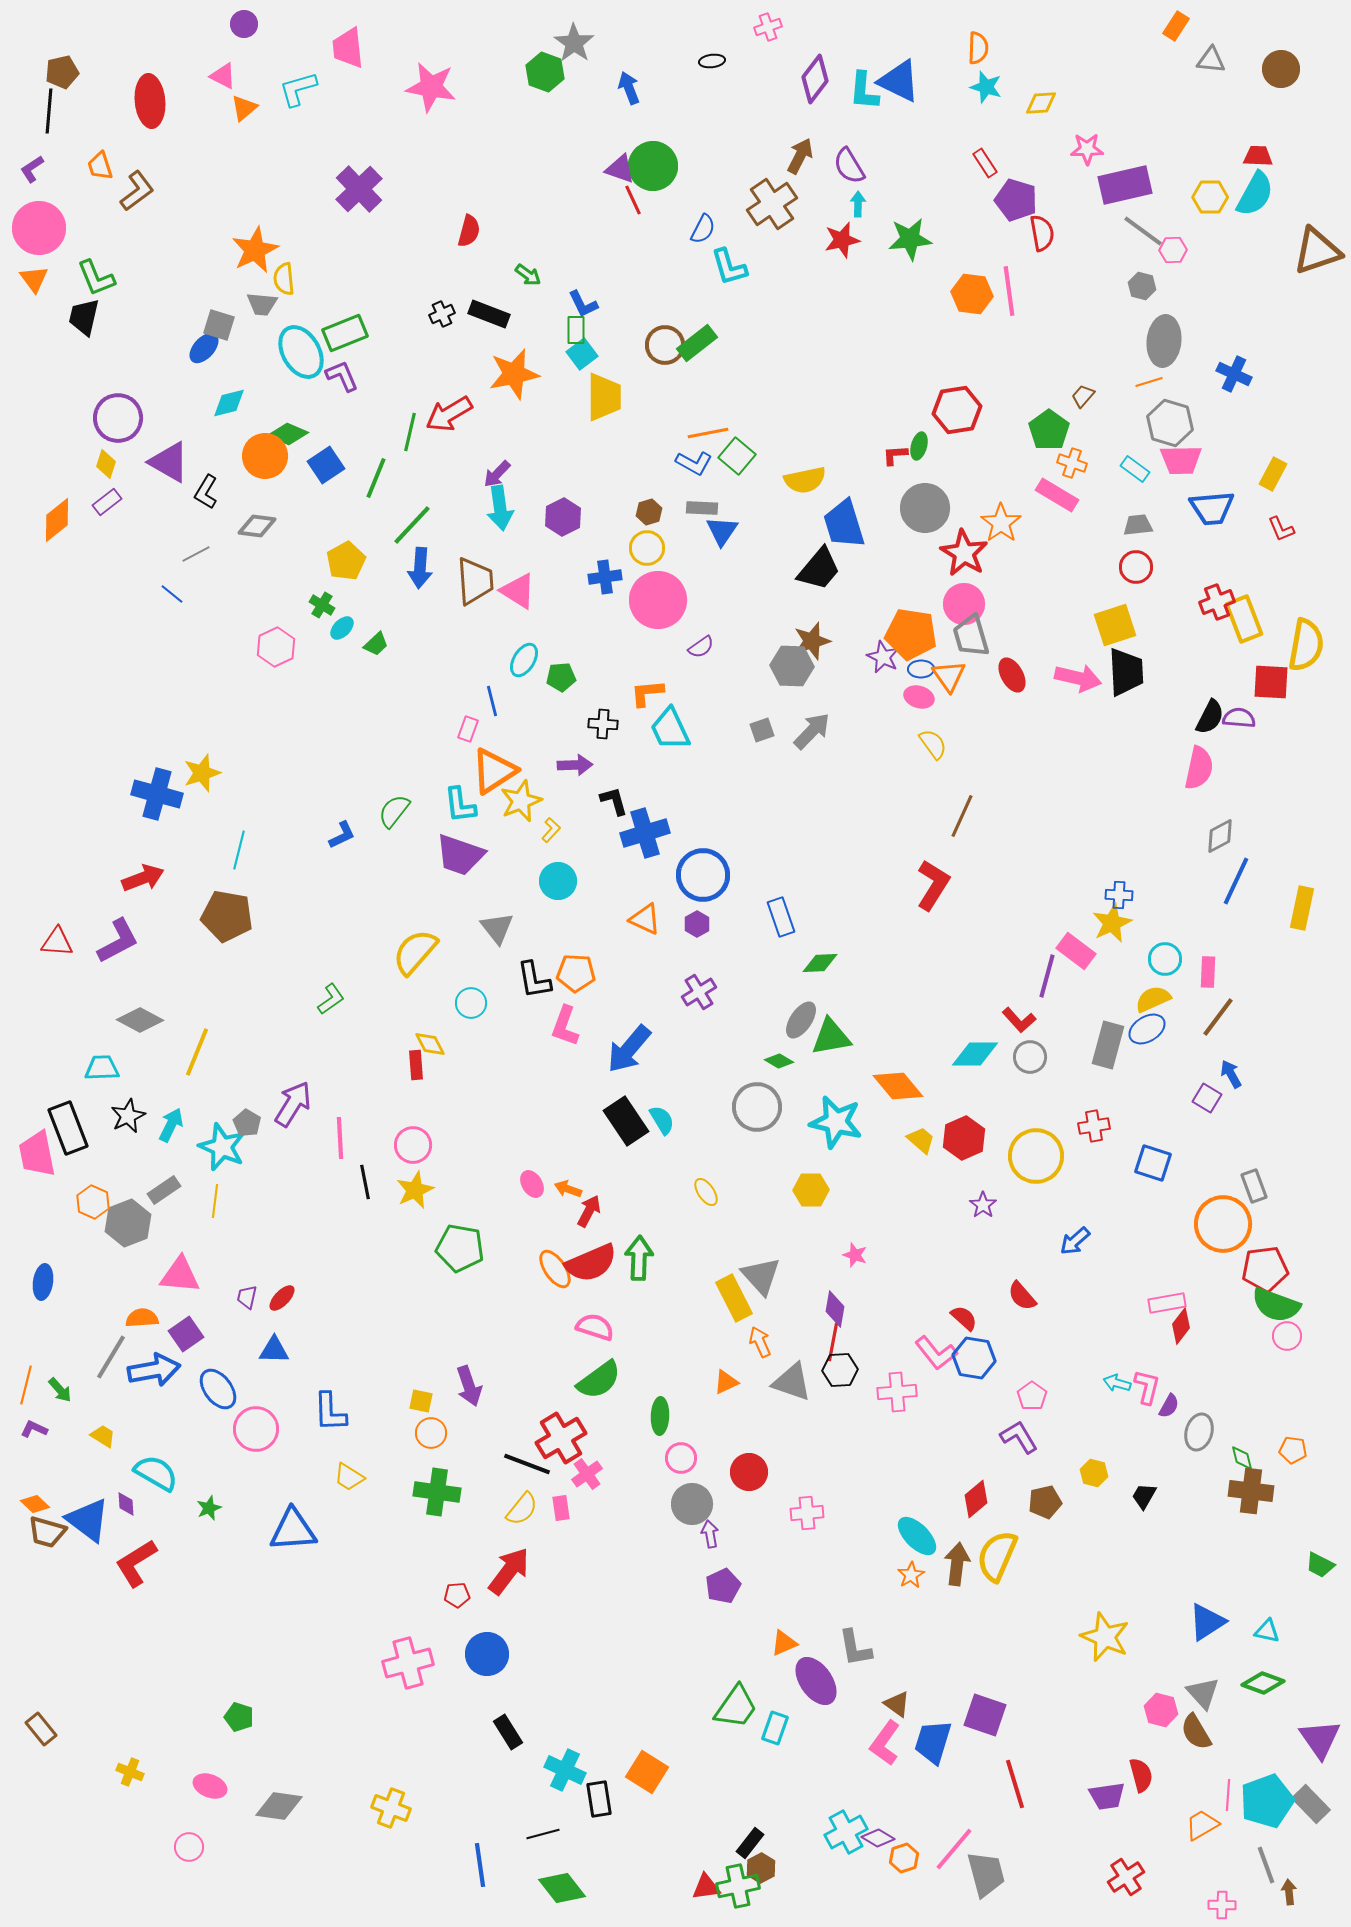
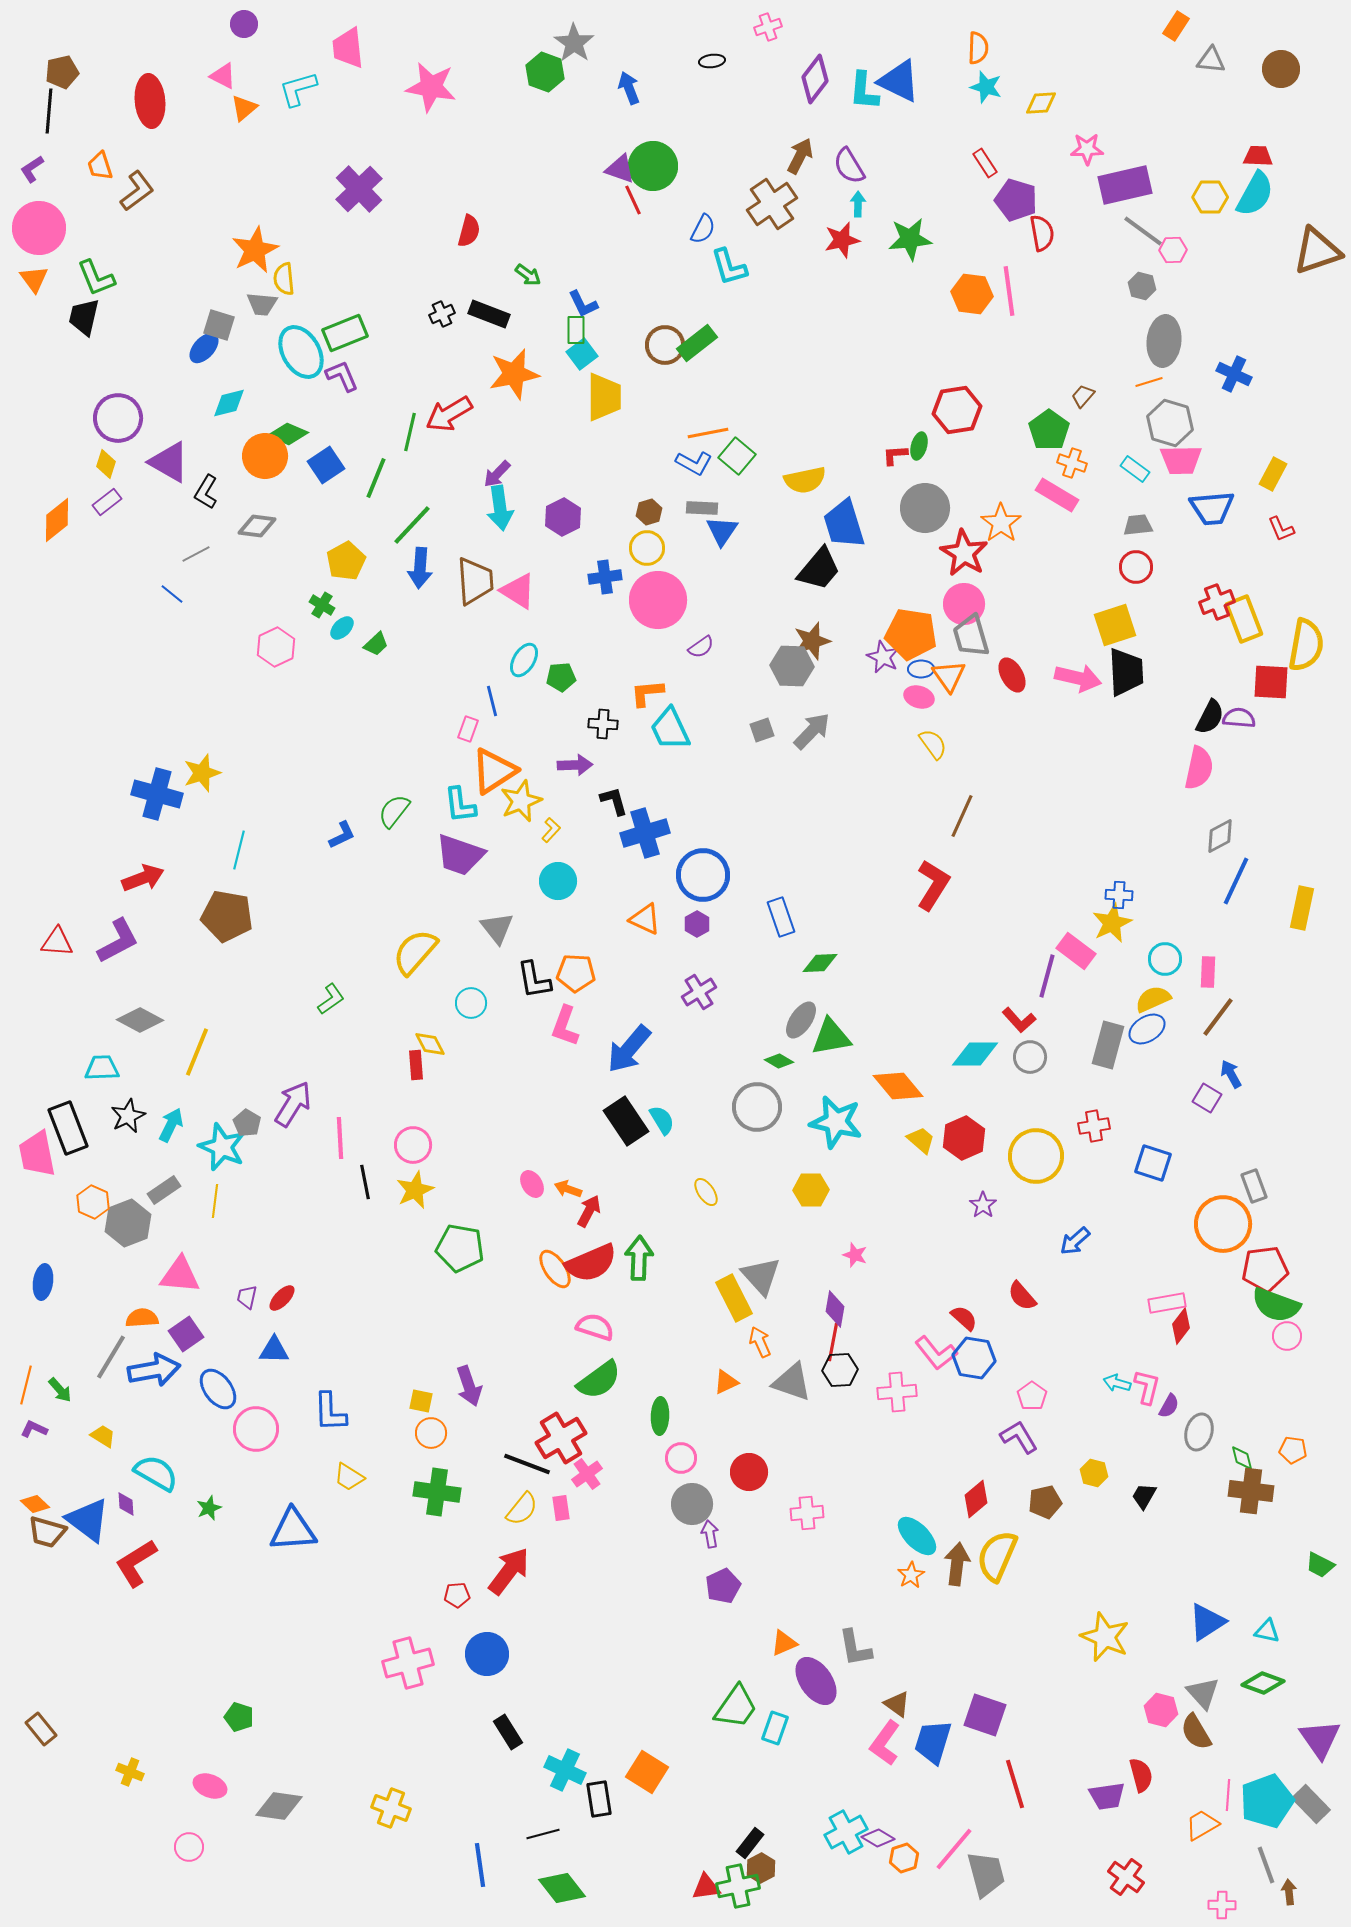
red cross at (1126, 1877): rotated 21 degrees counterclockwise
